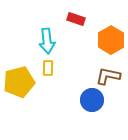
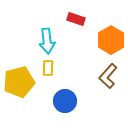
brown L-shape: rotated 60 degrees counterclockwise
blue circle: moved 27 px left, 1 px down
